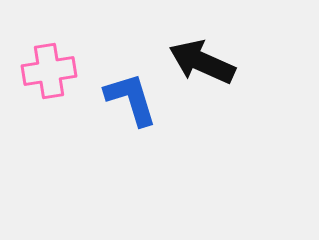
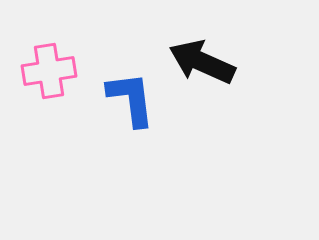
blue L-shape: rotated 10 degrees clockwise
